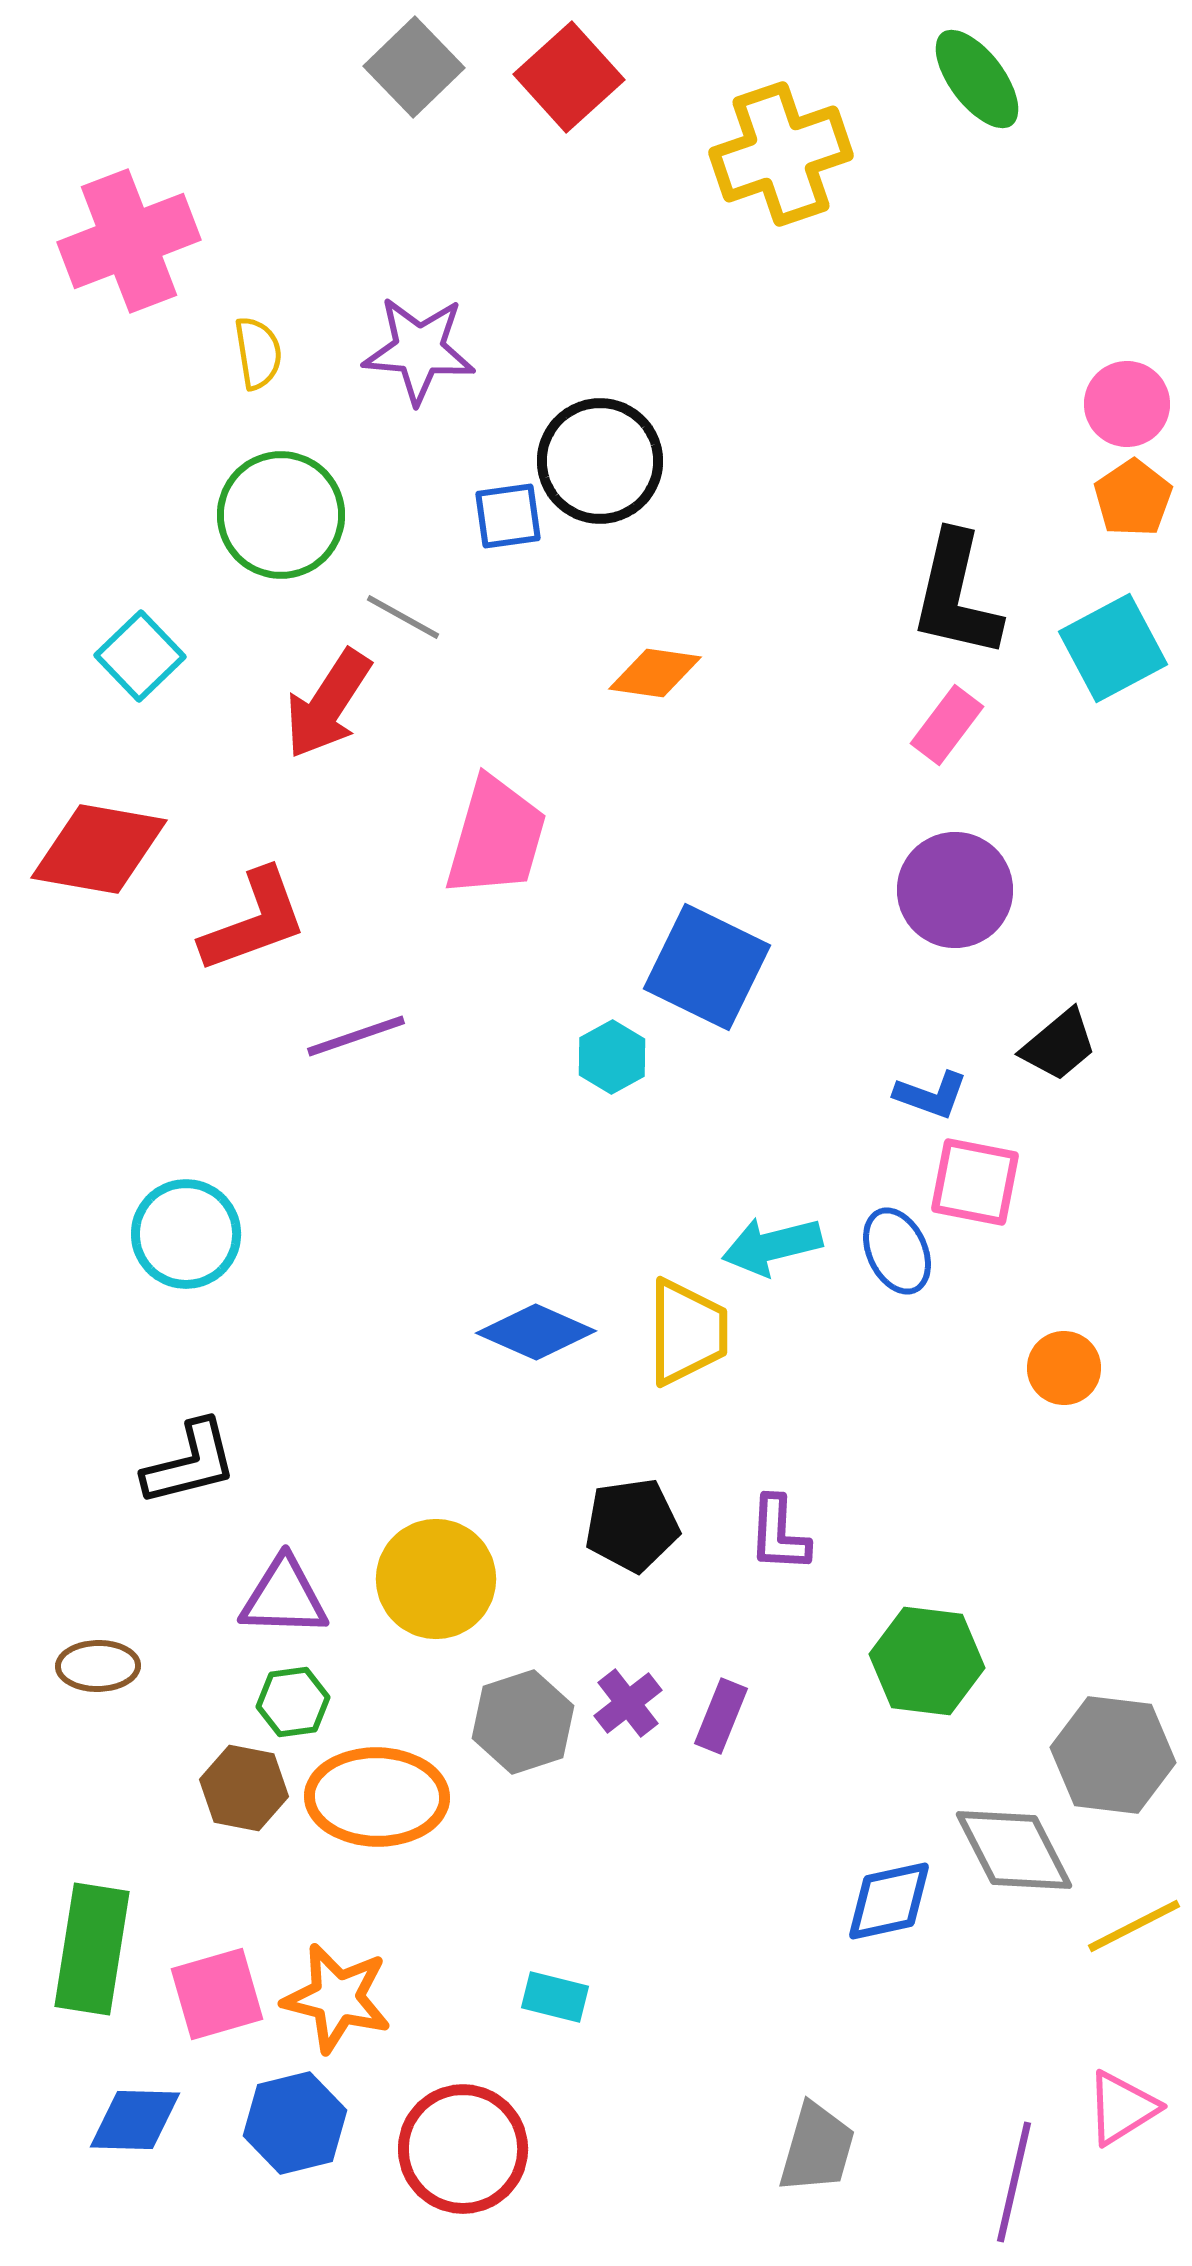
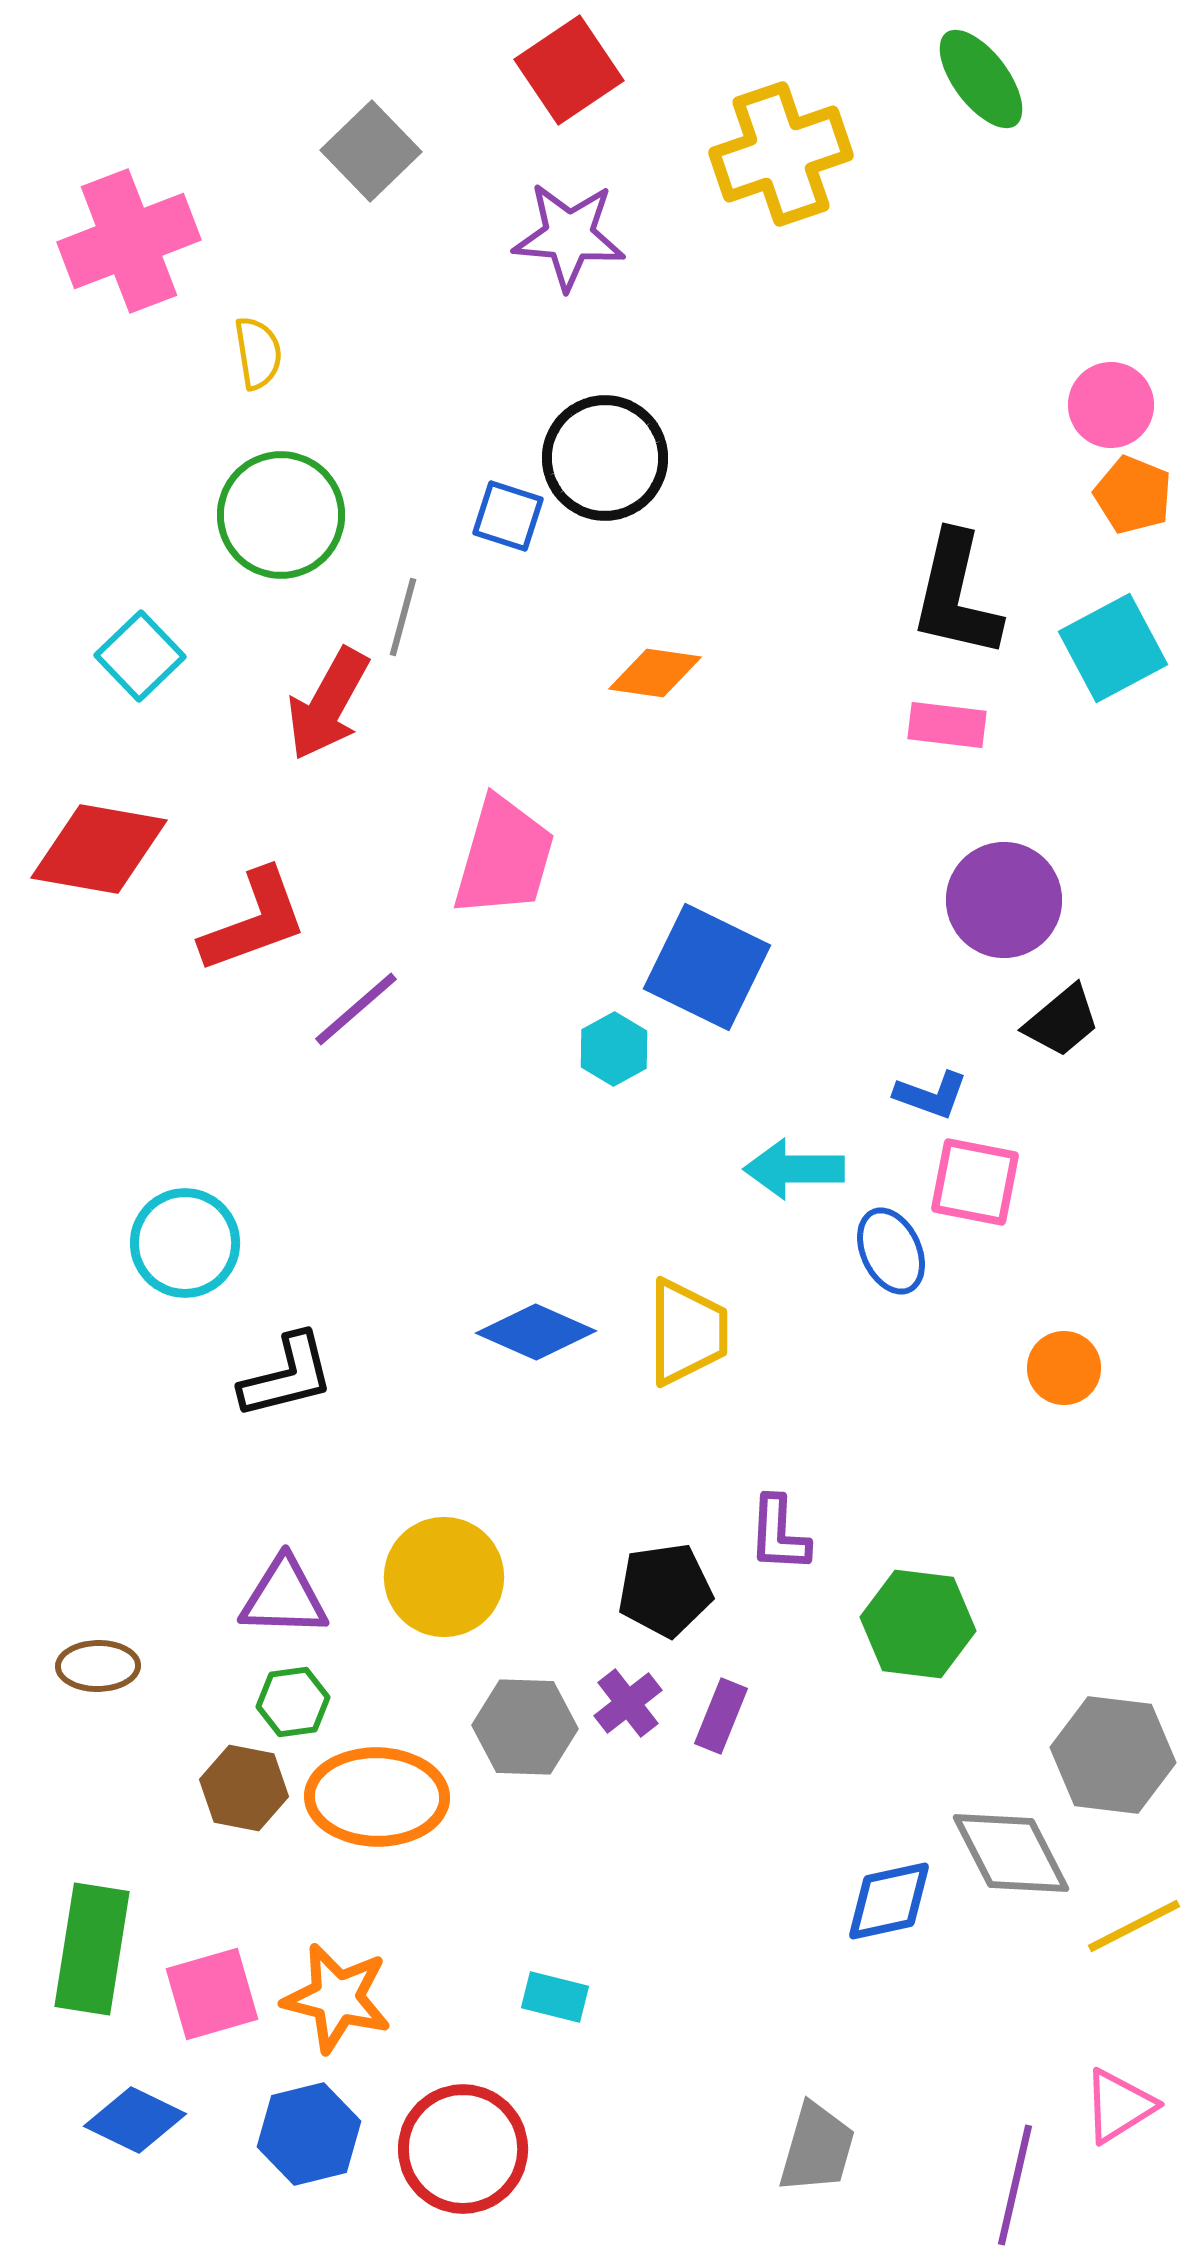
gray square at (414, 67): moved 43 px left, 84 px down
red square at (569, 77): moved 7 px up; rotated 8 degrees clockwise
green ellipse at (977, 79): moved 4 px right
purple star at (419, 350): moved 150 px right, 114 px up
pink circle at (1127, 404): moved 16 px left, 1 px down
black circle at (600, 461): moved 5 px right, 3 px up
orange pentagon at (1133, 498): moved 3 px up; rotated 16 degrees counterclockwise
blue square at (508, 516): rotated 26 degrees clockwise
gray line at (403, 617): rotated 76 degrees clockwise
red arrow at (328, 704): rotated 4 degrees counterclockwise
pink rectangle at (947, 725): rotated 60 degrees clockwise
pink trapezoid at (496, 837): moved 8 px right, 20 px down
purple circle at (955, 890): moved 49 px right, 10 px down
purple line at (356, 1036): moved 27 px up; rotated 22 degrees counterclockwise
black trapezoid at (1059, 1045): moved 3 px right, 24 px up
cyan hexagon at (612, 1057): moved 2 px right, 8 px up
cyan circle at (186, 1234): moved 1 px left, 9 px down
cyan arrow at (772, 1246): moved 22 px right, 77 px up; rotated 14 degrees clockwise
blue ellipse at (897, 1251): moved 6 px left
black L-shape at (190, 1463): moved 97 px right, 87 px up
black pentagon at (632, 1525): moved 33 px right, 65 px down
yellow circle at (436, 1579): moved 8 px right, 2 px up
green hexagon at (927, 1661): moved 9 px left, 37 px up
gray hexagon at (523, 1722): moved 2 px right, 5 px down; rotated 20 degrees clockwise
gray diamond at (1014, 1850): moved 3 px left, 3 px down
pink square at (217, 1994): moved 5 px left
pink triangle at (1122, 2108): moved 3 px left, 2 px up
blue diamond at (135, 2120): rotated 24 degrees clockwise
blue hexagon at (295, 2123): moved 14 px right, 11 px down
purple line at (1014, 2182): moved 1 px right, 3 px down
